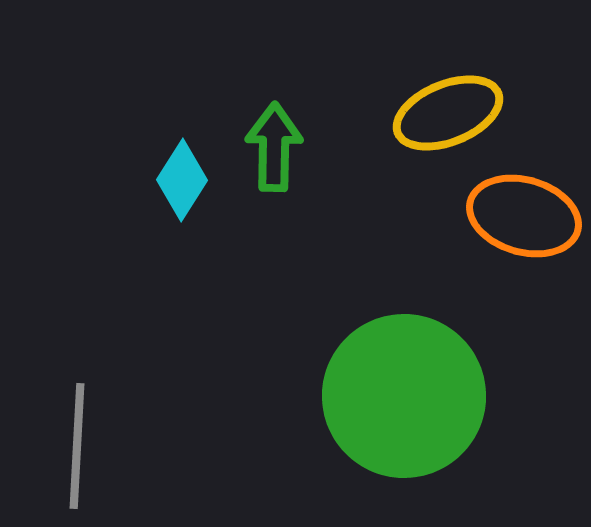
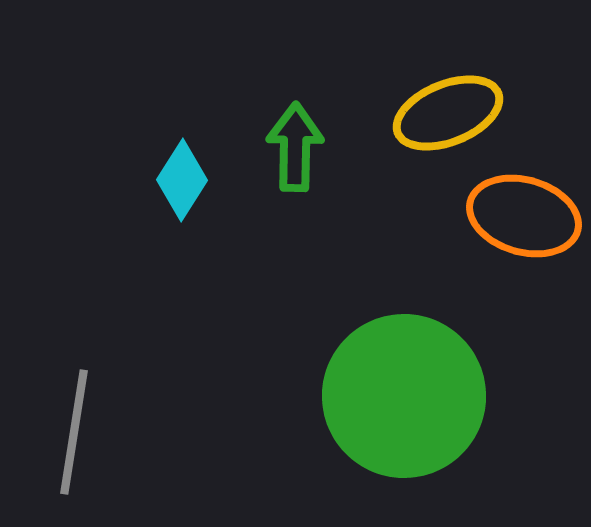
green arrow: moved 21 px right
gray line: moved 3 px left, 14 px up; rotated 6 degrees clockwise
